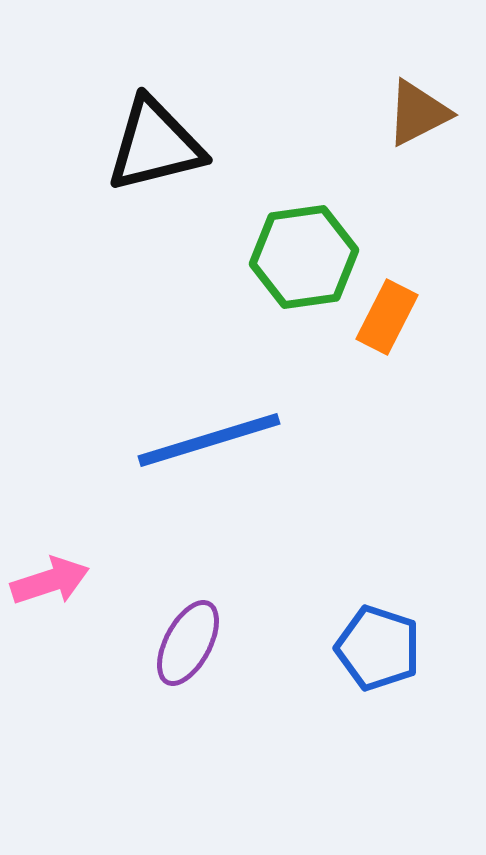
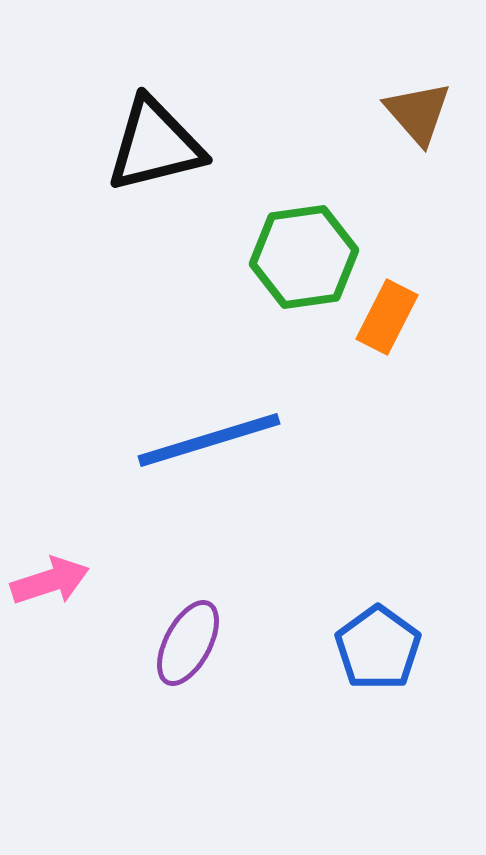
brown triangle: rotated 44 degrees counterclockwise
blue pentagon: rotated 18 degrees clockwise
